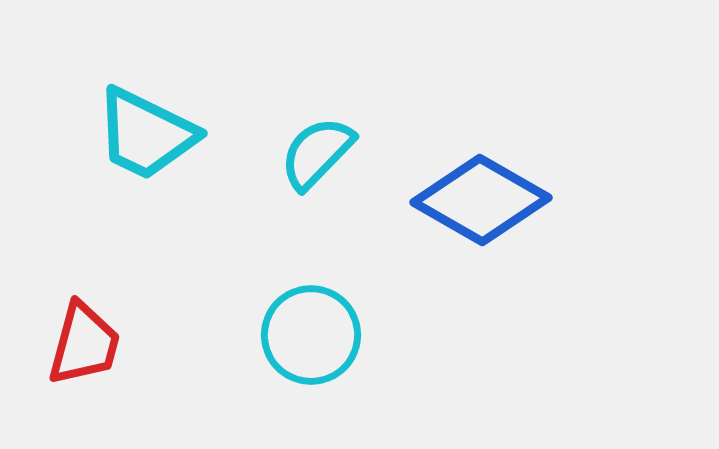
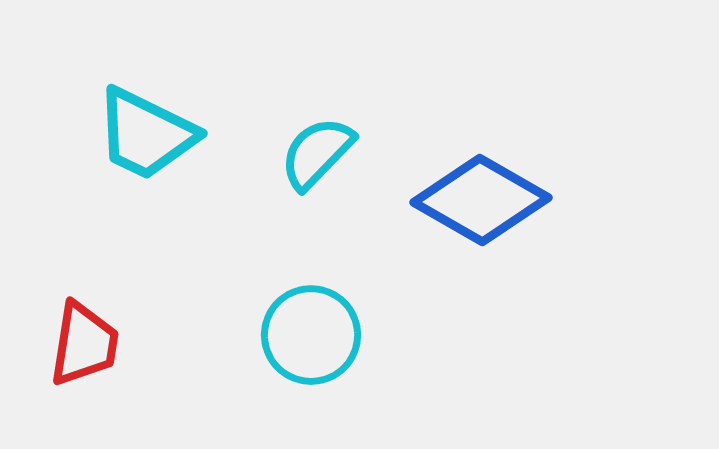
red trapezoid: rotated 6 degrees counterclockwise
